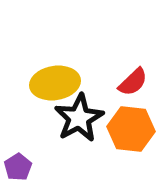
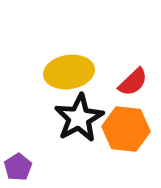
yellow ellipse: moved 14 px right, 11 px up
orange hexagon: moved 5 px left
